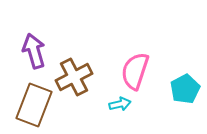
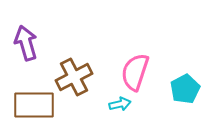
purple arrow: moved 8 px left, 8 px up
pink semicircle: moved 1 px down
brown rectangle: rotated 69 degrees clockwise
